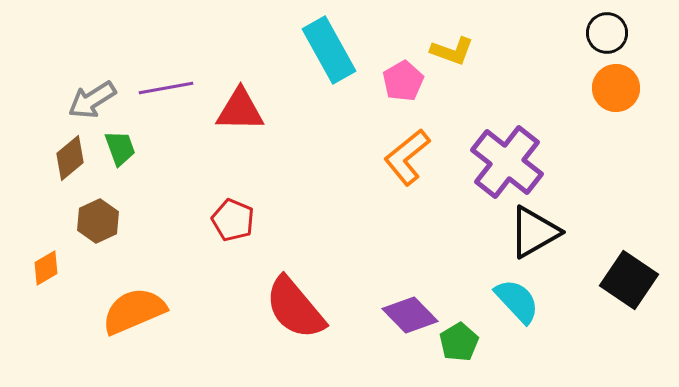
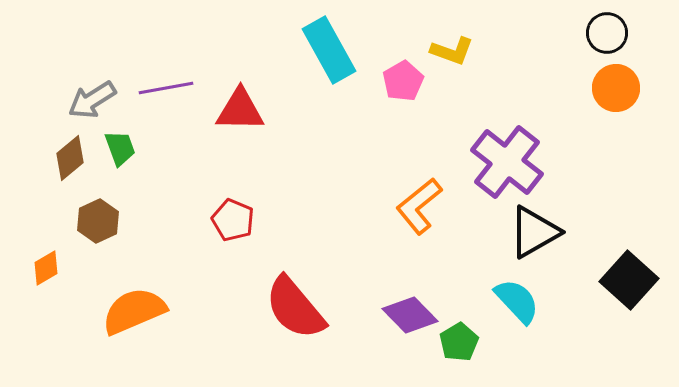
orange L-shape: moved 12 px right, 49 px down
black square: rotated 8 degrees clockwise
